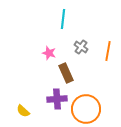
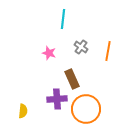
brown rectangle: moved 6 px right, 6 px down
yellow semicircle: rotated 128 degrees counterclockwise
